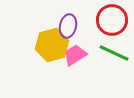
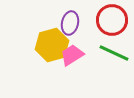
purple ellipse: moved 2 px right, 3 px up
pink trapezoid: moved 3 px left
